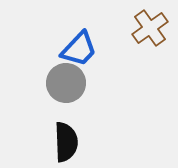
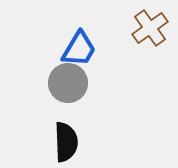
blue trapezoid: rotated 12 degrees counterclockwise
gray circle: moved 2 px right
